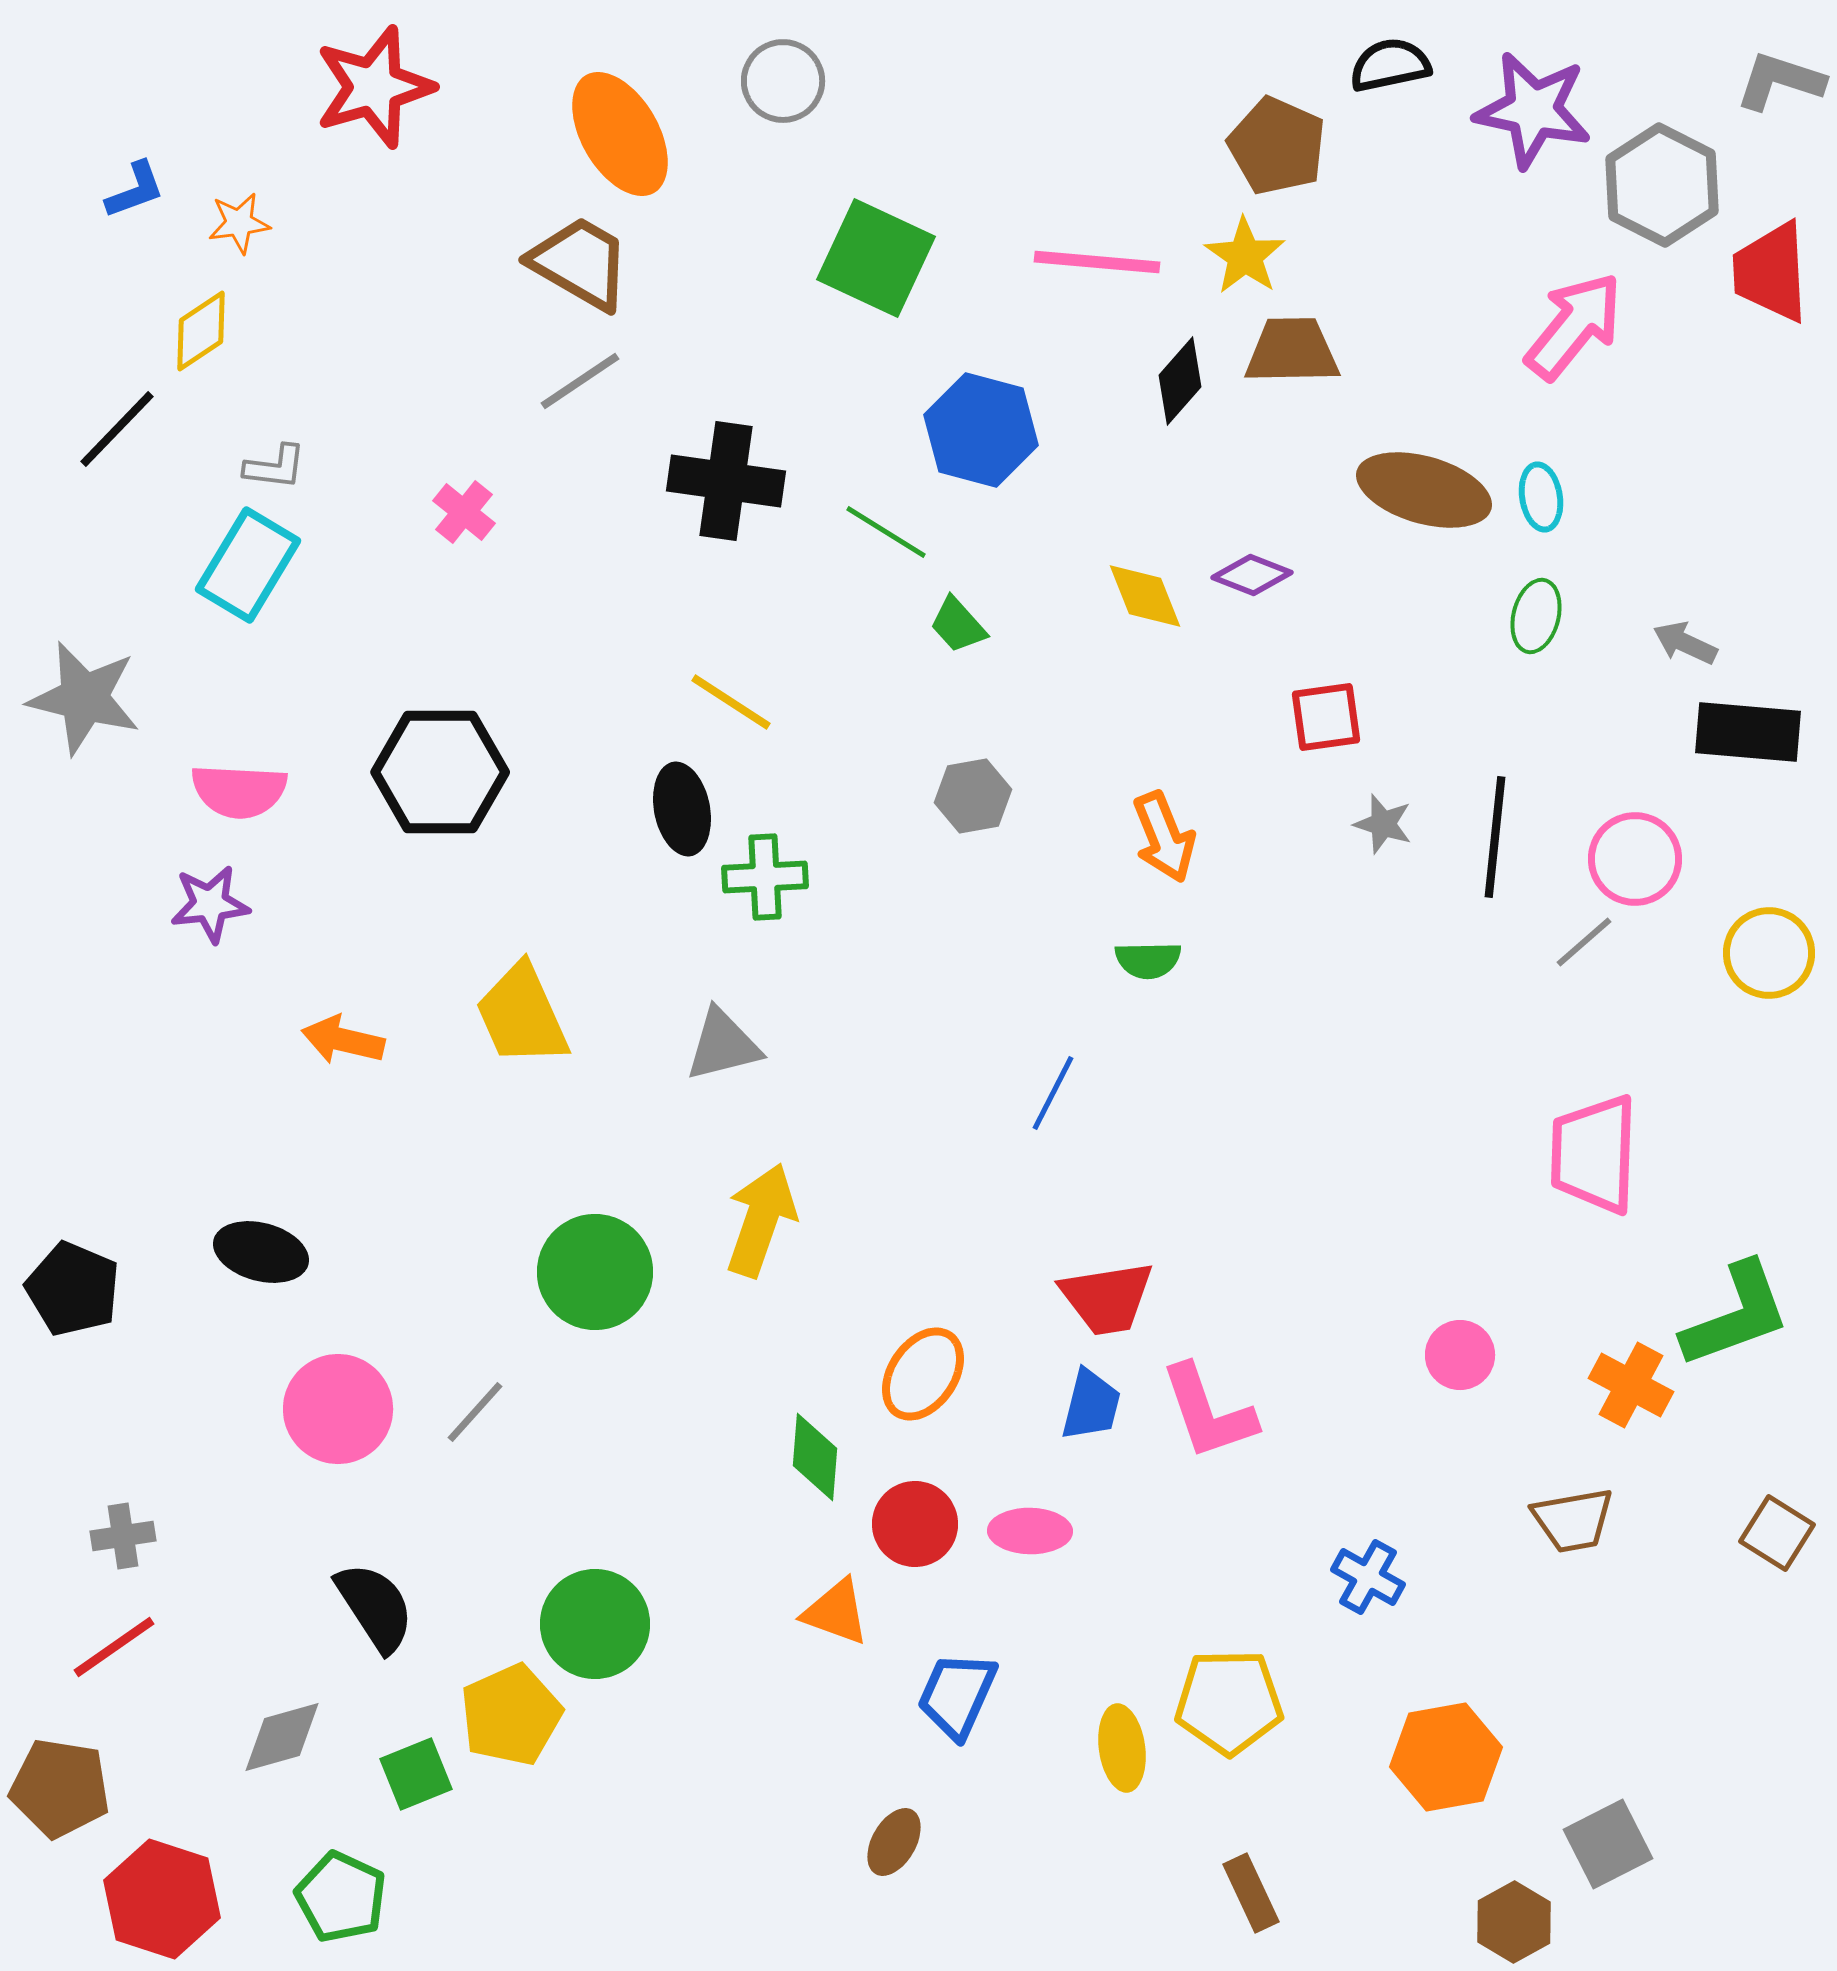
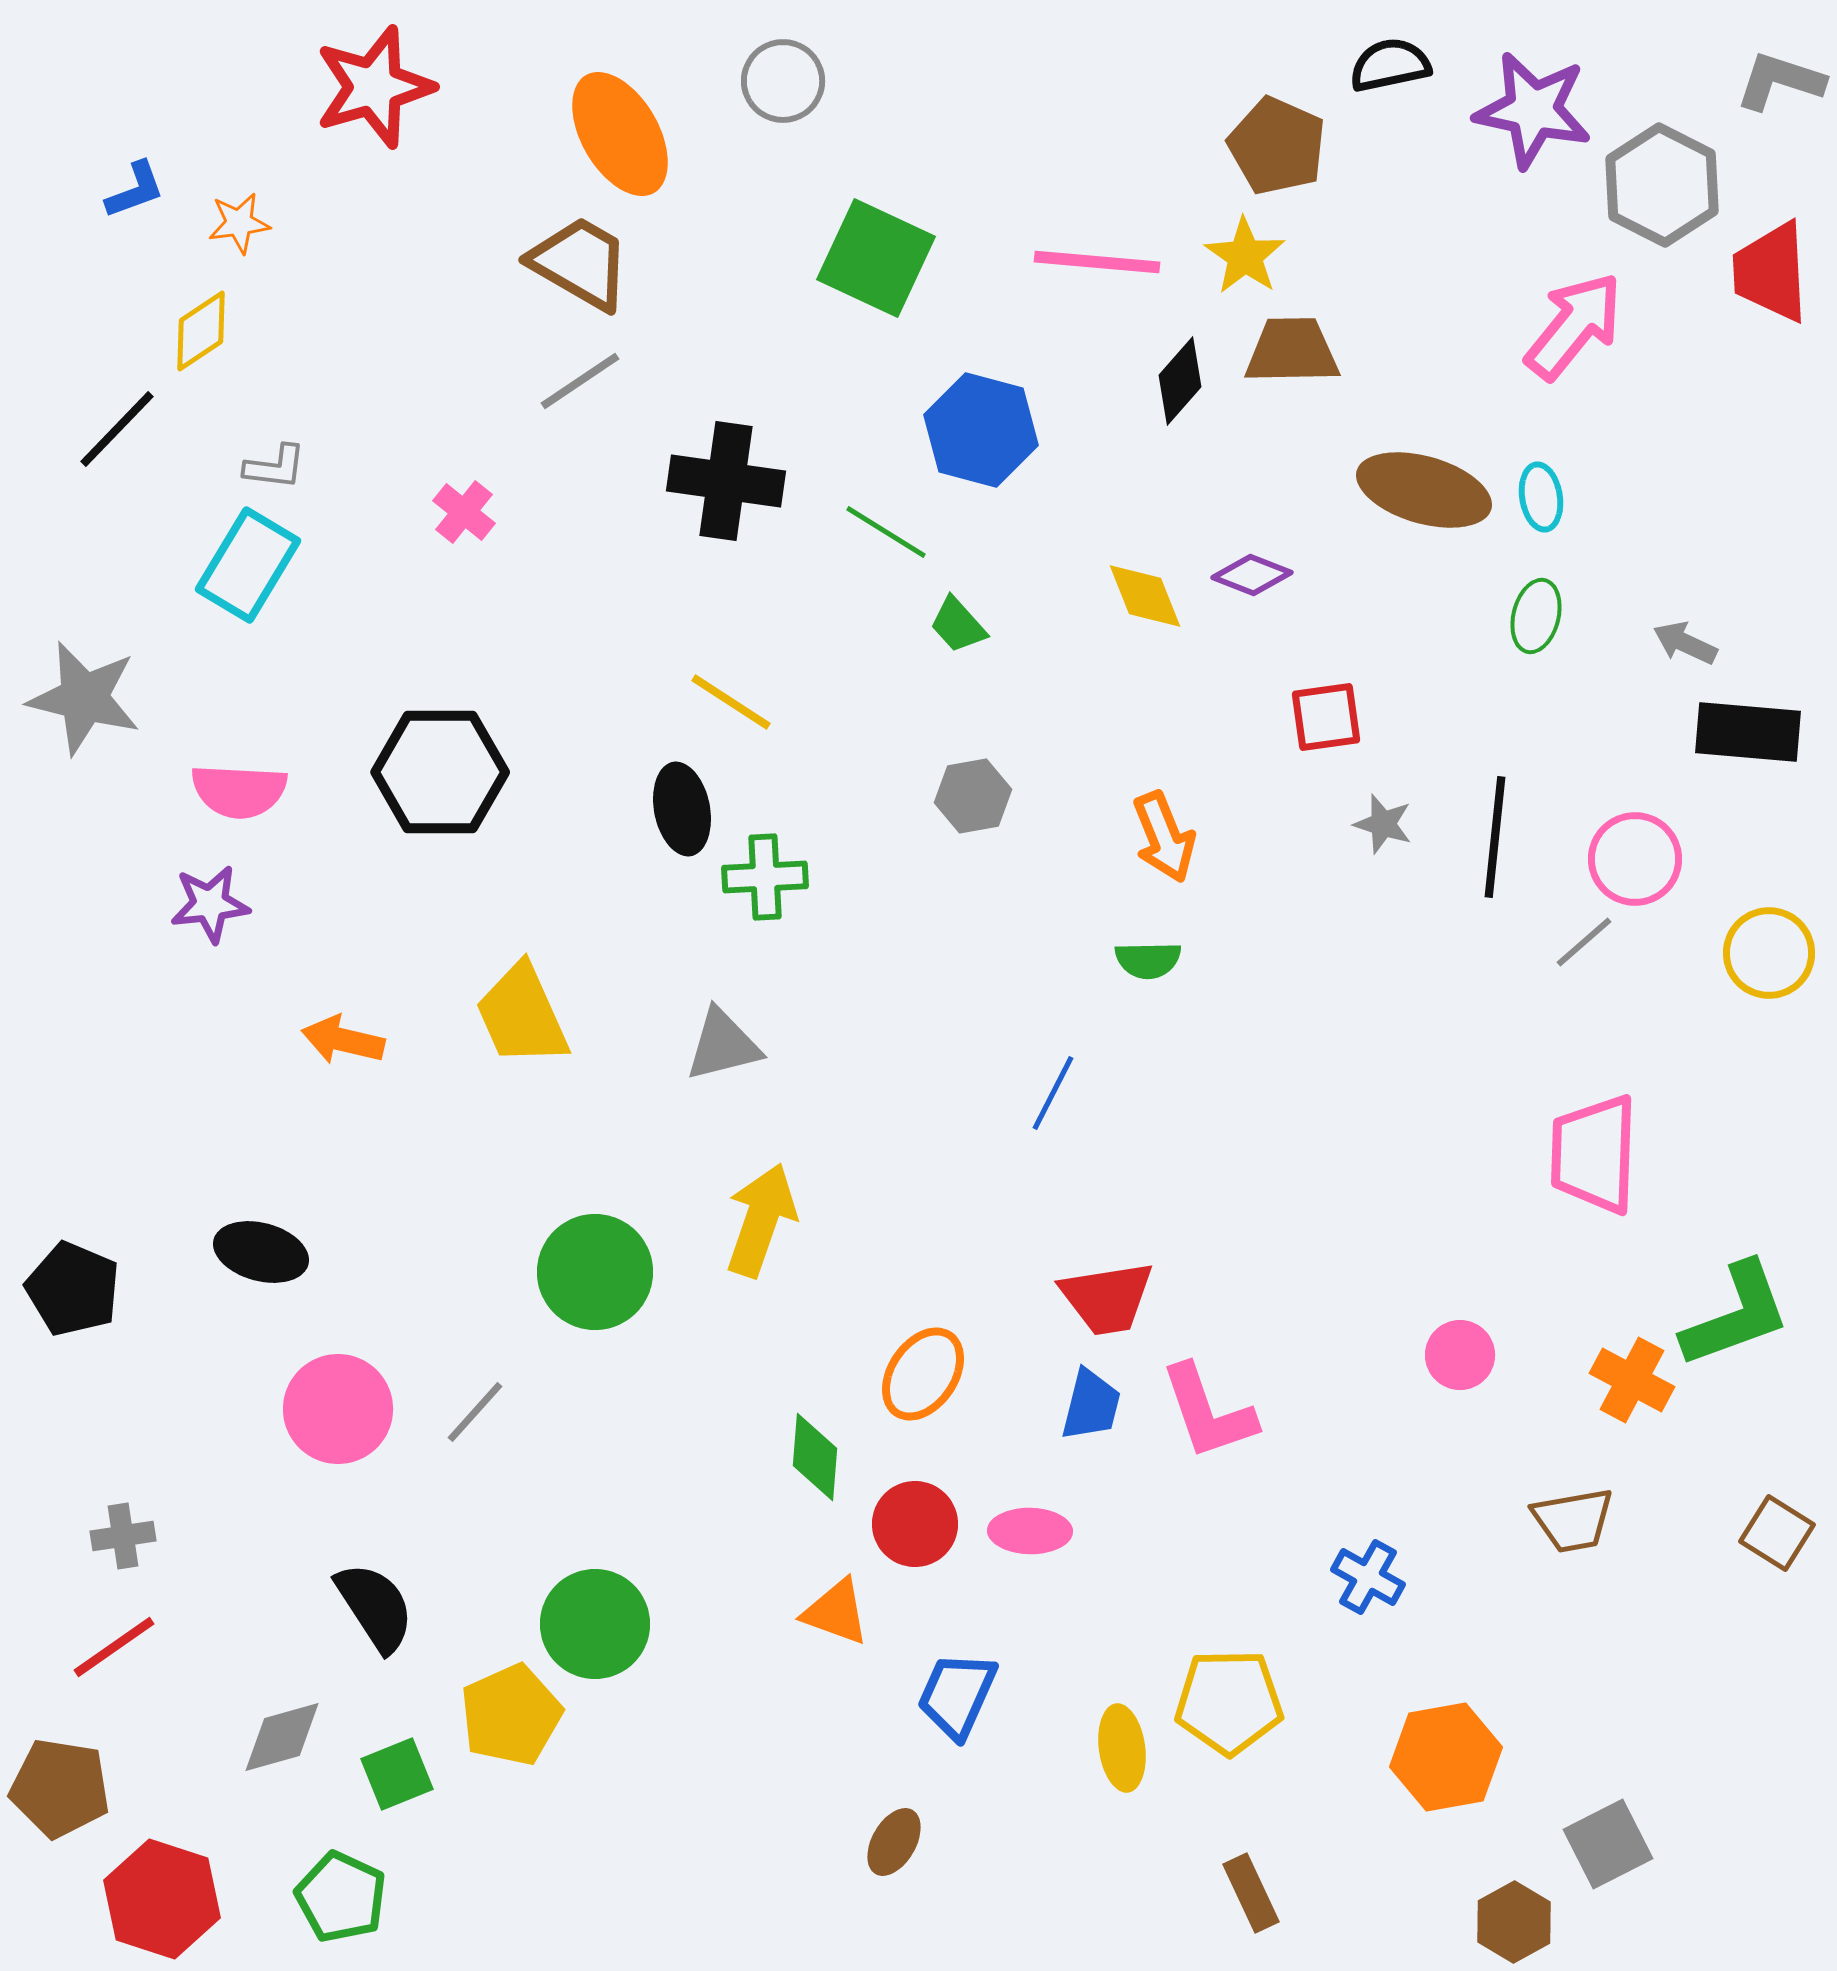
orange cross at (1631, 1385): moved 1 px right, 5 px up
green square at (416, 1774): moved 19 px left
